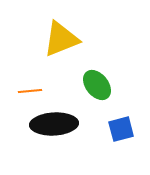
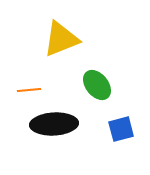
orange line: moved 1 px left, 1 px up
